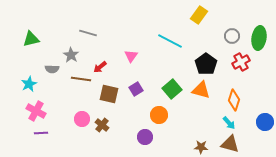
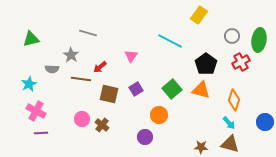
green ellipse: moved 2 px down
